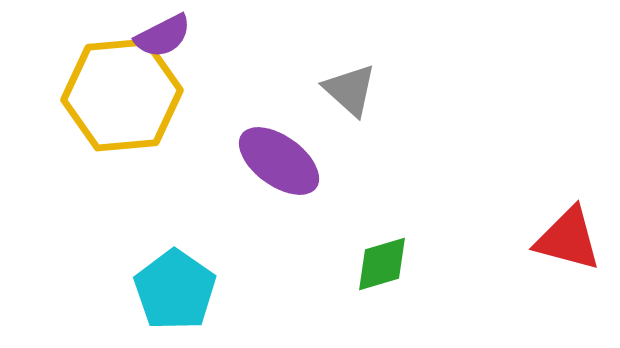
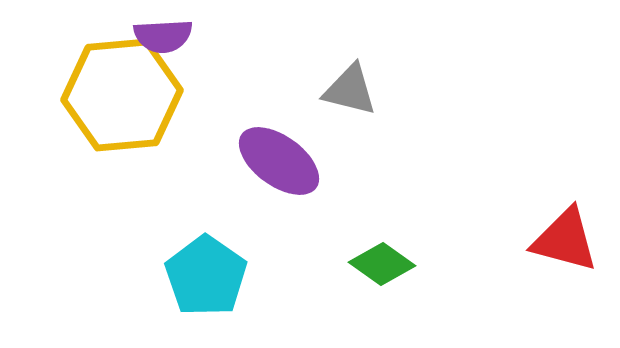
purple semicircle: rotated 24 degrees clockwise
gray triangle: rotated 28 degrees counterclockwise
red triangle: moved 3 px left, 1 px down
green diamond: rotated 52 degrees clockwise
cyan pentagon: moved 31 px right, 14 px up
